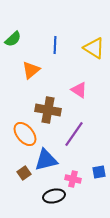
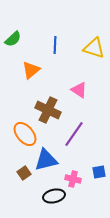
yellow triangle: rotated 15 degrees counterclockwise
brown cross: rotated 15 degrees clockwise
